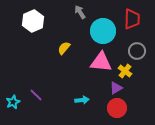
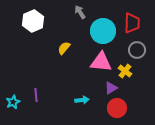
red trapezoid: moved 4 px down
gray circle: moved 1 px up
purple triangle: moved 5 px left
purple line: rotated 40 degrees clockwise
